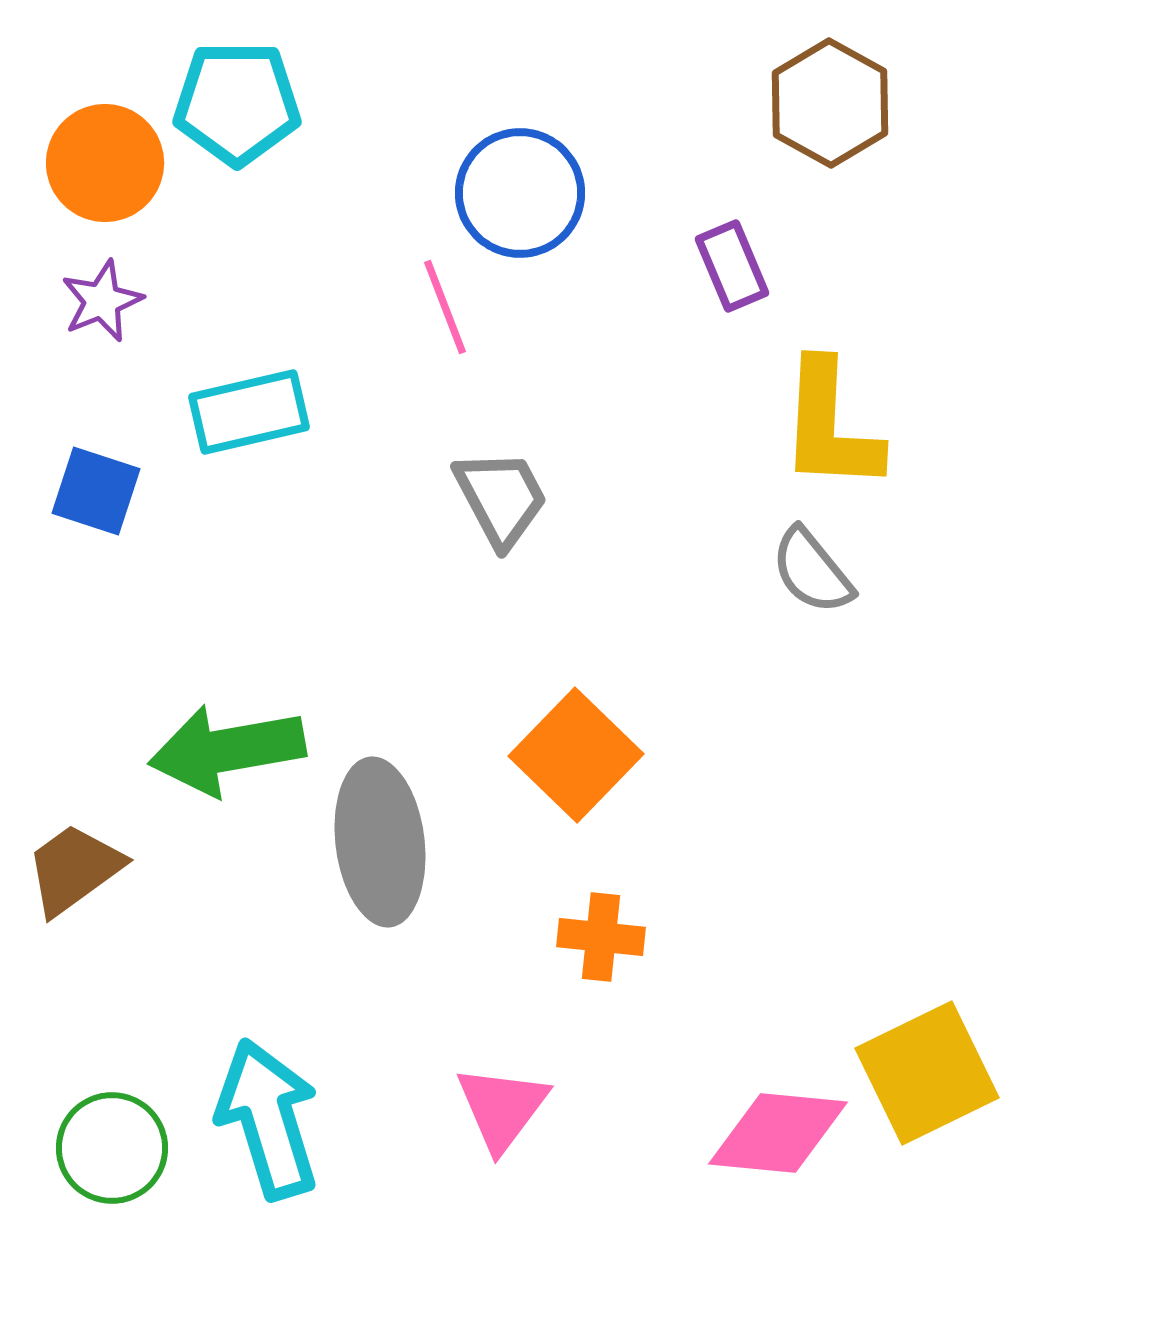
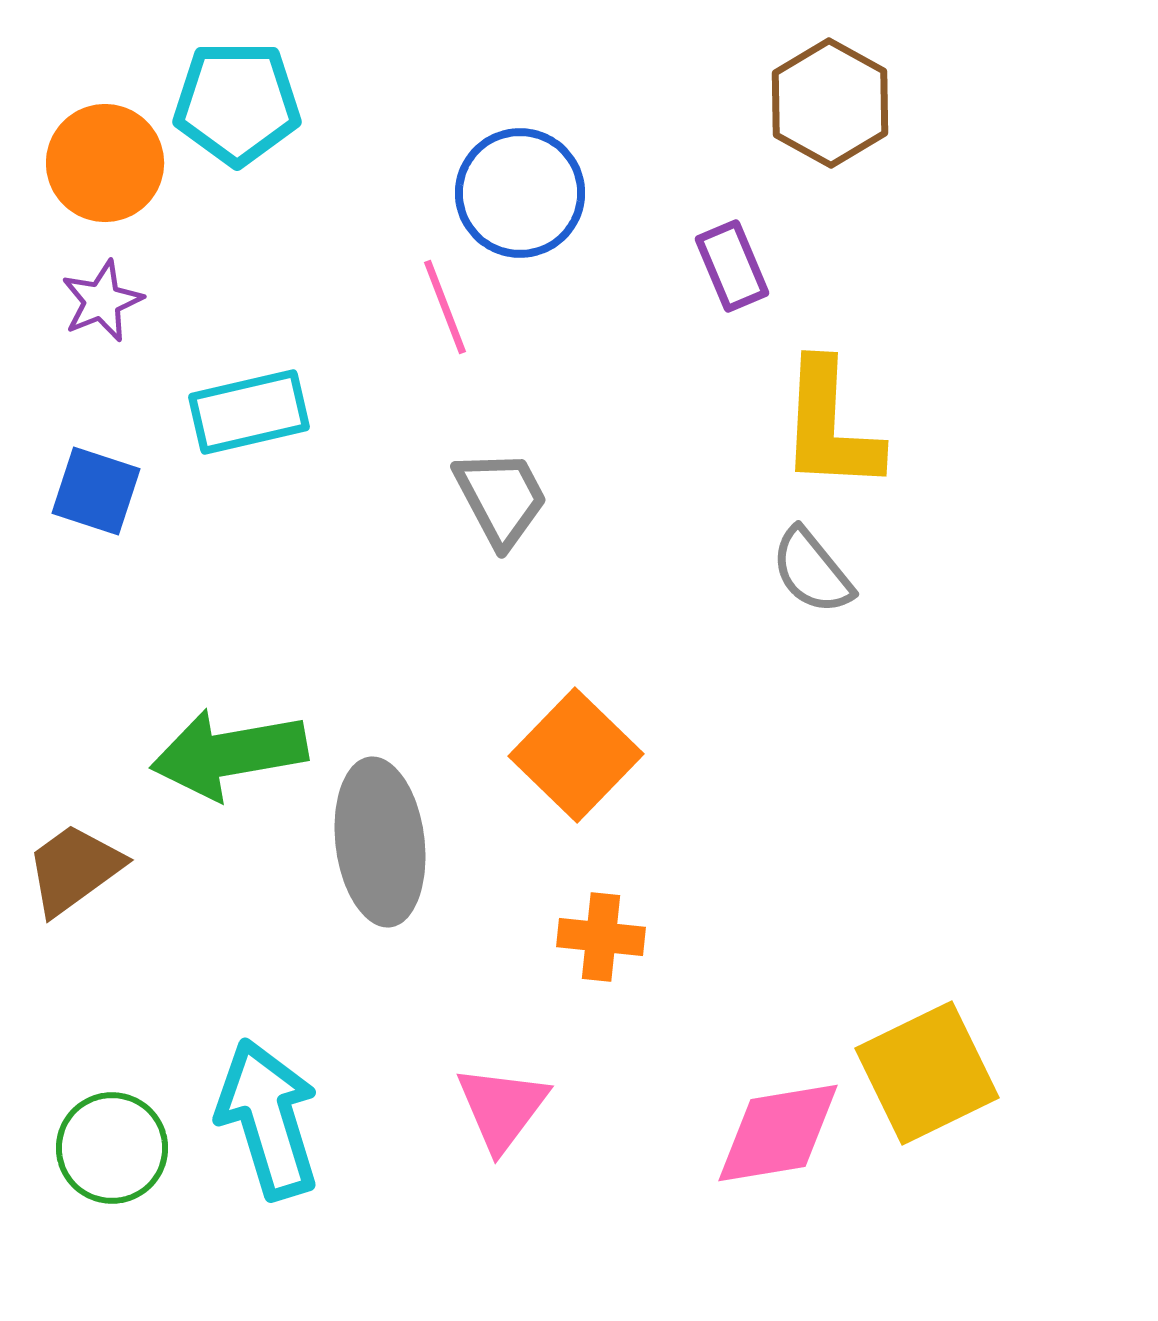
green arrow: moved 2 px right, 4 px down
pink diamond: rotated 15 degrees counterclockwise
